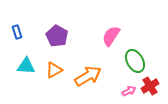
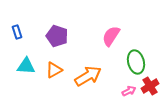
purple pentagon: rotated 10 degrees counterclockwise
green ellipse: moved 1 px right, 1 px down; rotated 15 degrees clockwise
